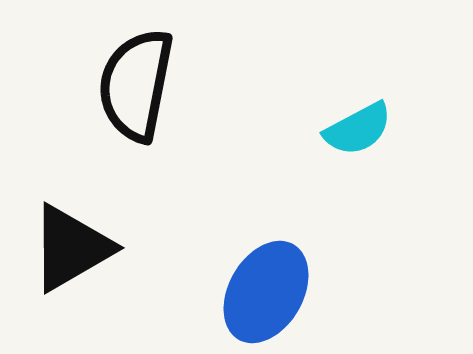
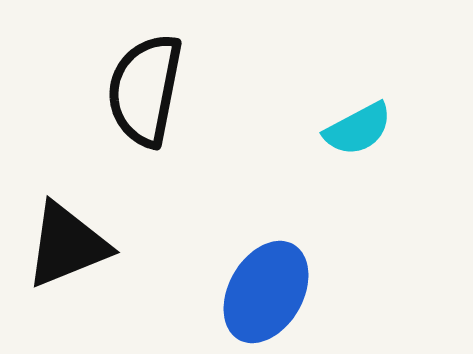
black semicircle: moved 9 px right, 5 px down
black triangle: moved 4 px left, 3 px up; rotated 8 degrees clockwise
